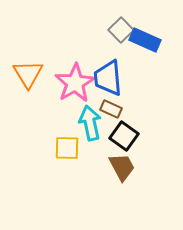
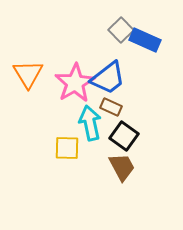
blue trapezoid: rotated 123 degrees counterclockwise
brown rectangle: moved 2 px up
